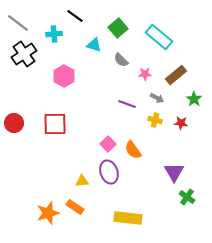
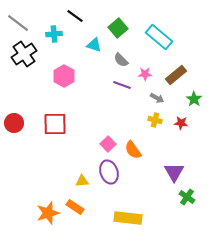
purple line: moved 5 px left, 19 px up
